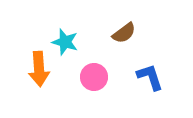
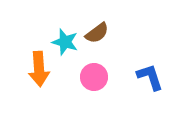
brown semicircle: moved 27 px left
